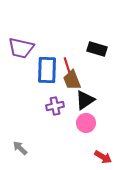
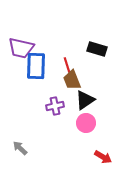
blue rectangle: moved 11 px left, 4 px up
